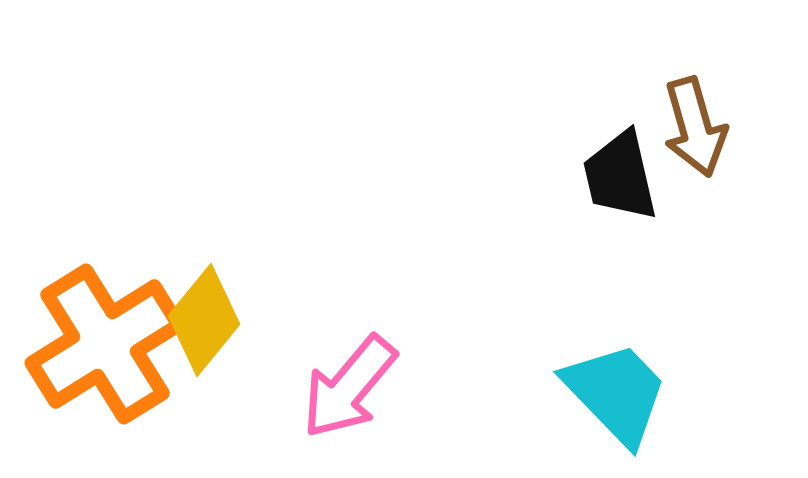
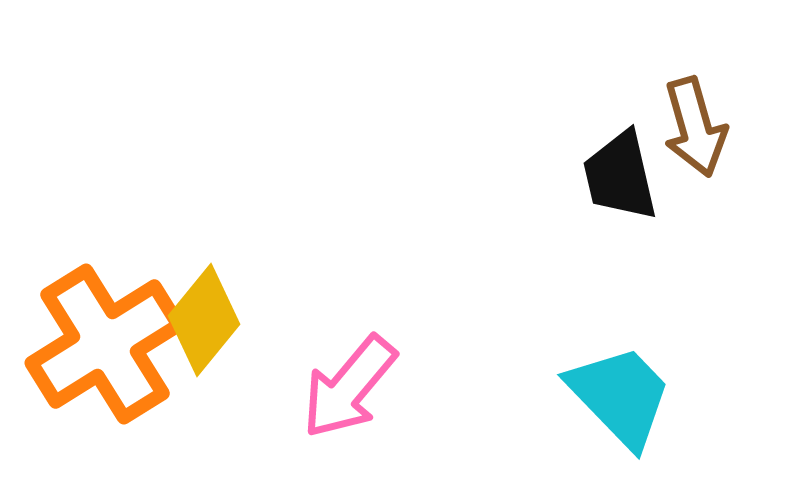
cyan trapezoid: moved 4 px right, 3 px down
